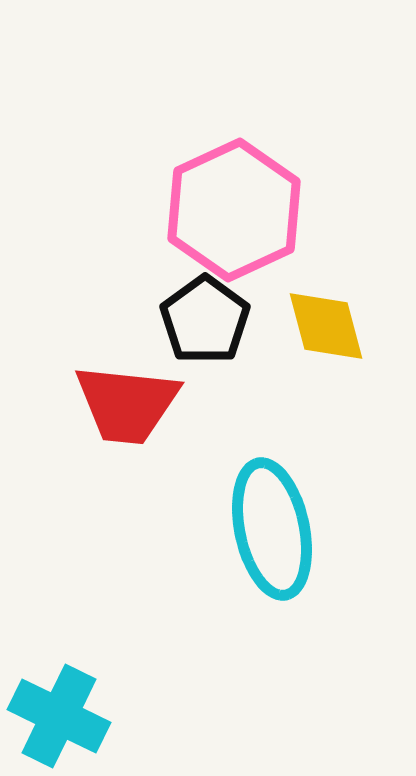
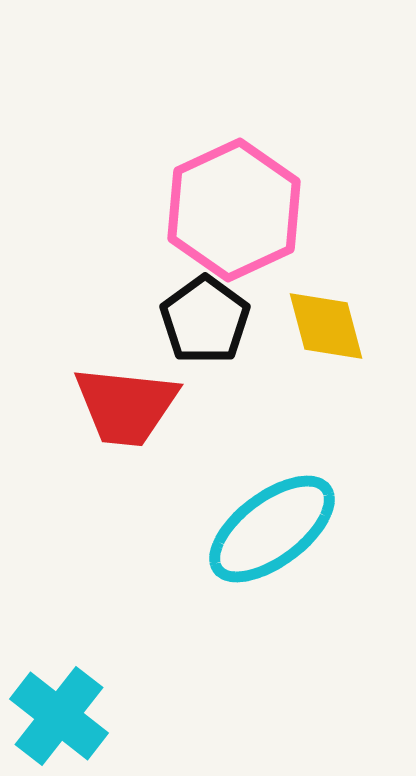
red trapezoid: moved 1 px left, 2 px down
cyan ellipse: rotated 65 degrees clockwise
cyan cross: rotated 12 degrees clockwise
